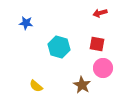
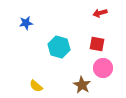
blue star: rotated 16 degrees counterclockwise
